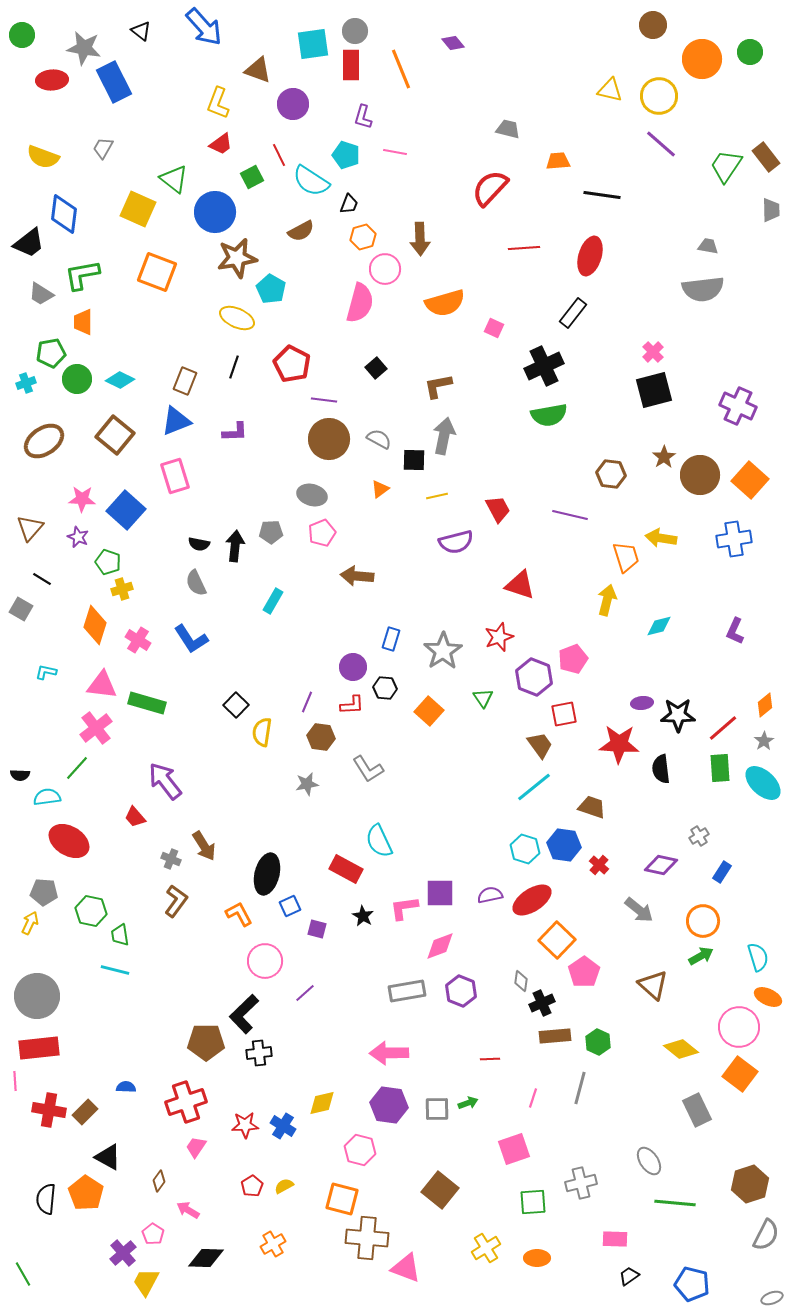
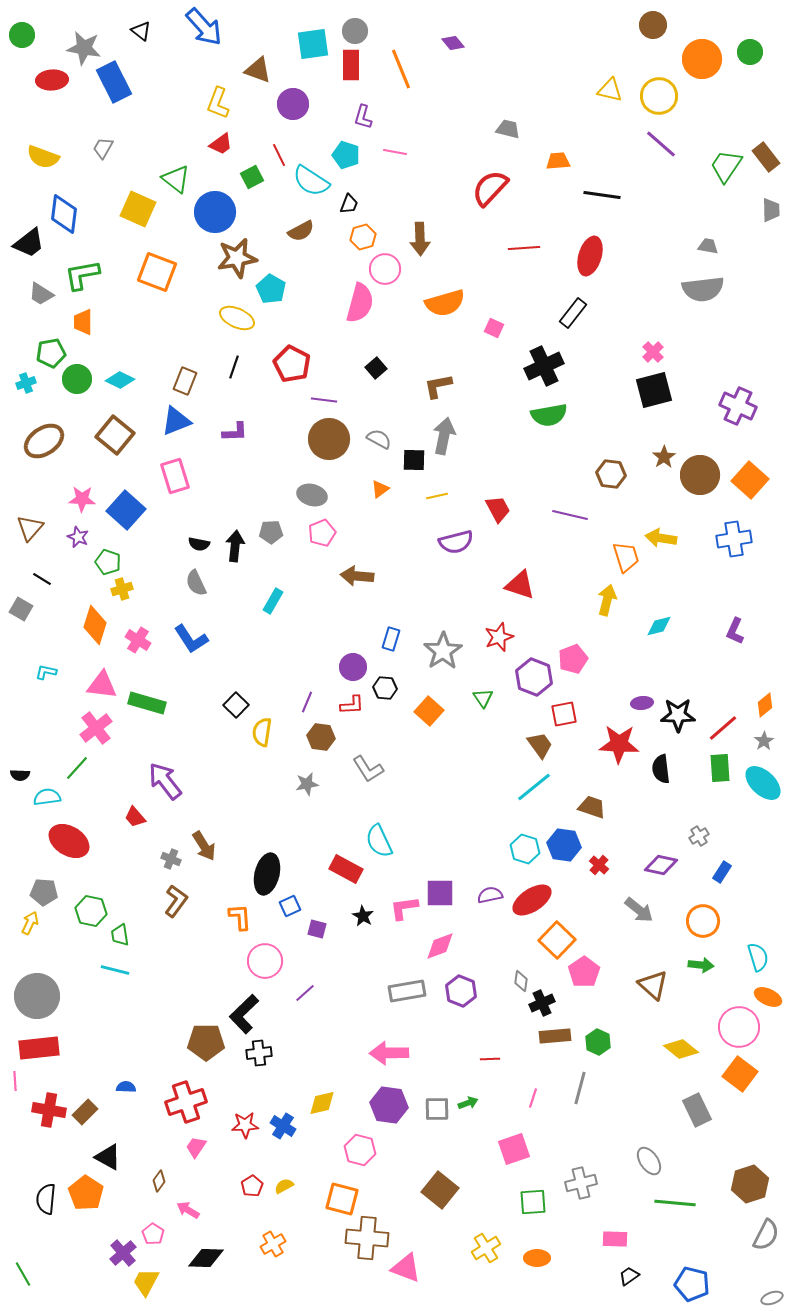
green triangle at (174, 179): moved 2 px right
orange L-shape at (239, 914): moved 1 px right, 3 px down; rotated 24 degrees clockwise
green arrow at (701, 956): moved 9 px down; rotated 35 degrees clockwise
